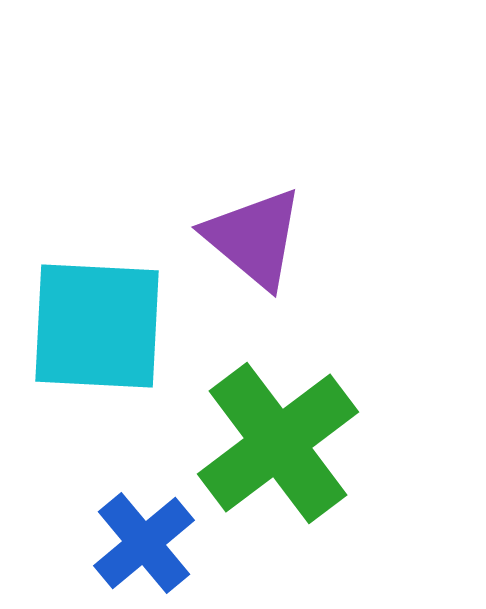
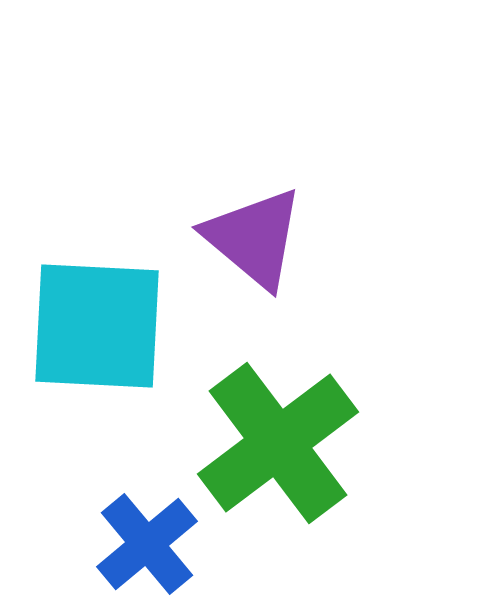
blue cross: moved 3 px right, 1 px down
